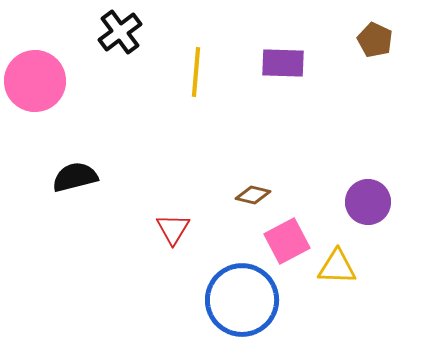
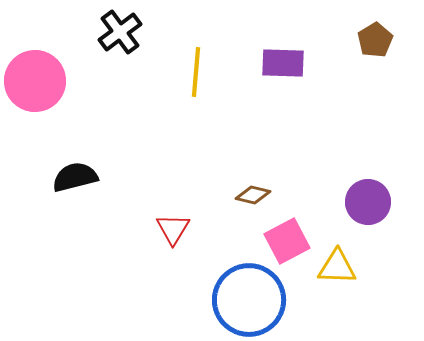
brown pentagon: rotated 16 degrees clockwise
blue circle: moved 7 px right
